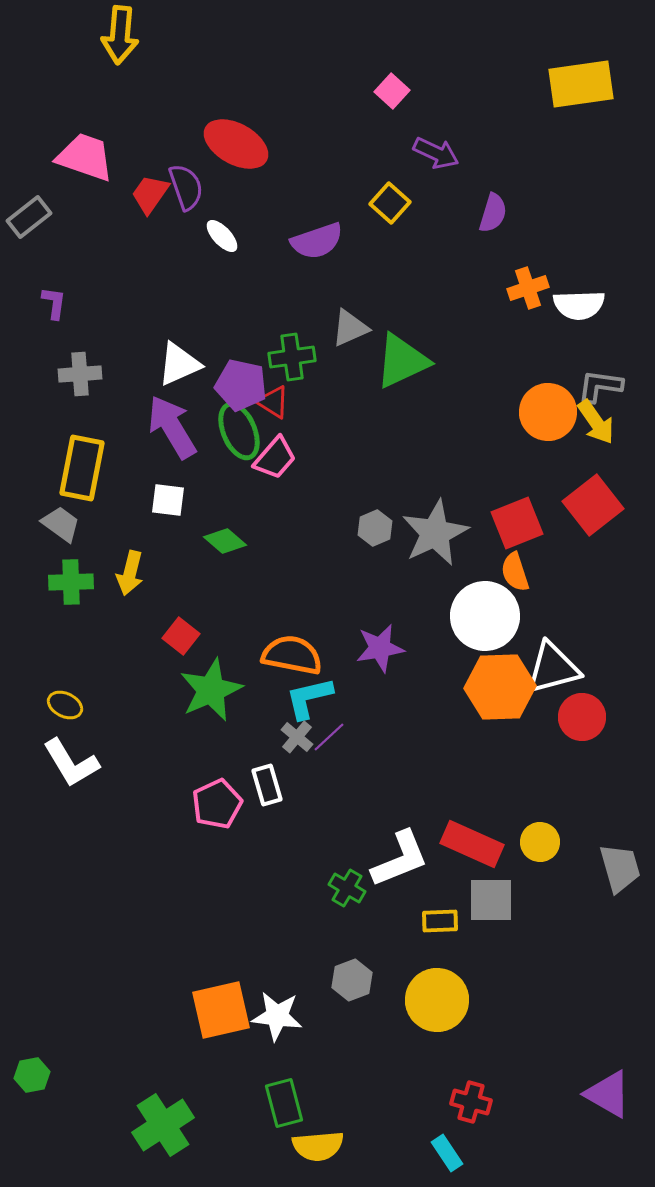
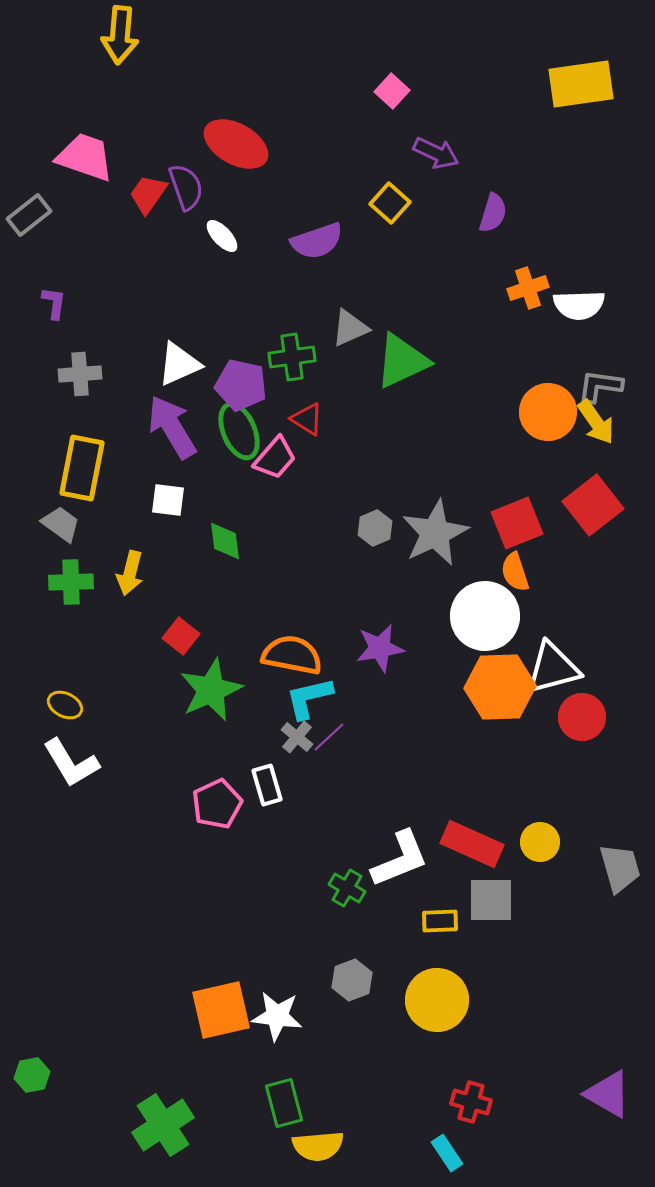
red trapezoid at (150, 194): moved 2 px left
gray rectangle at (29, 217): moved 2 px up
red triangle at (273, 402): moved 34 px right, 17 px down
green diamond at (225, 541): rotated 42 degrees clockwise
